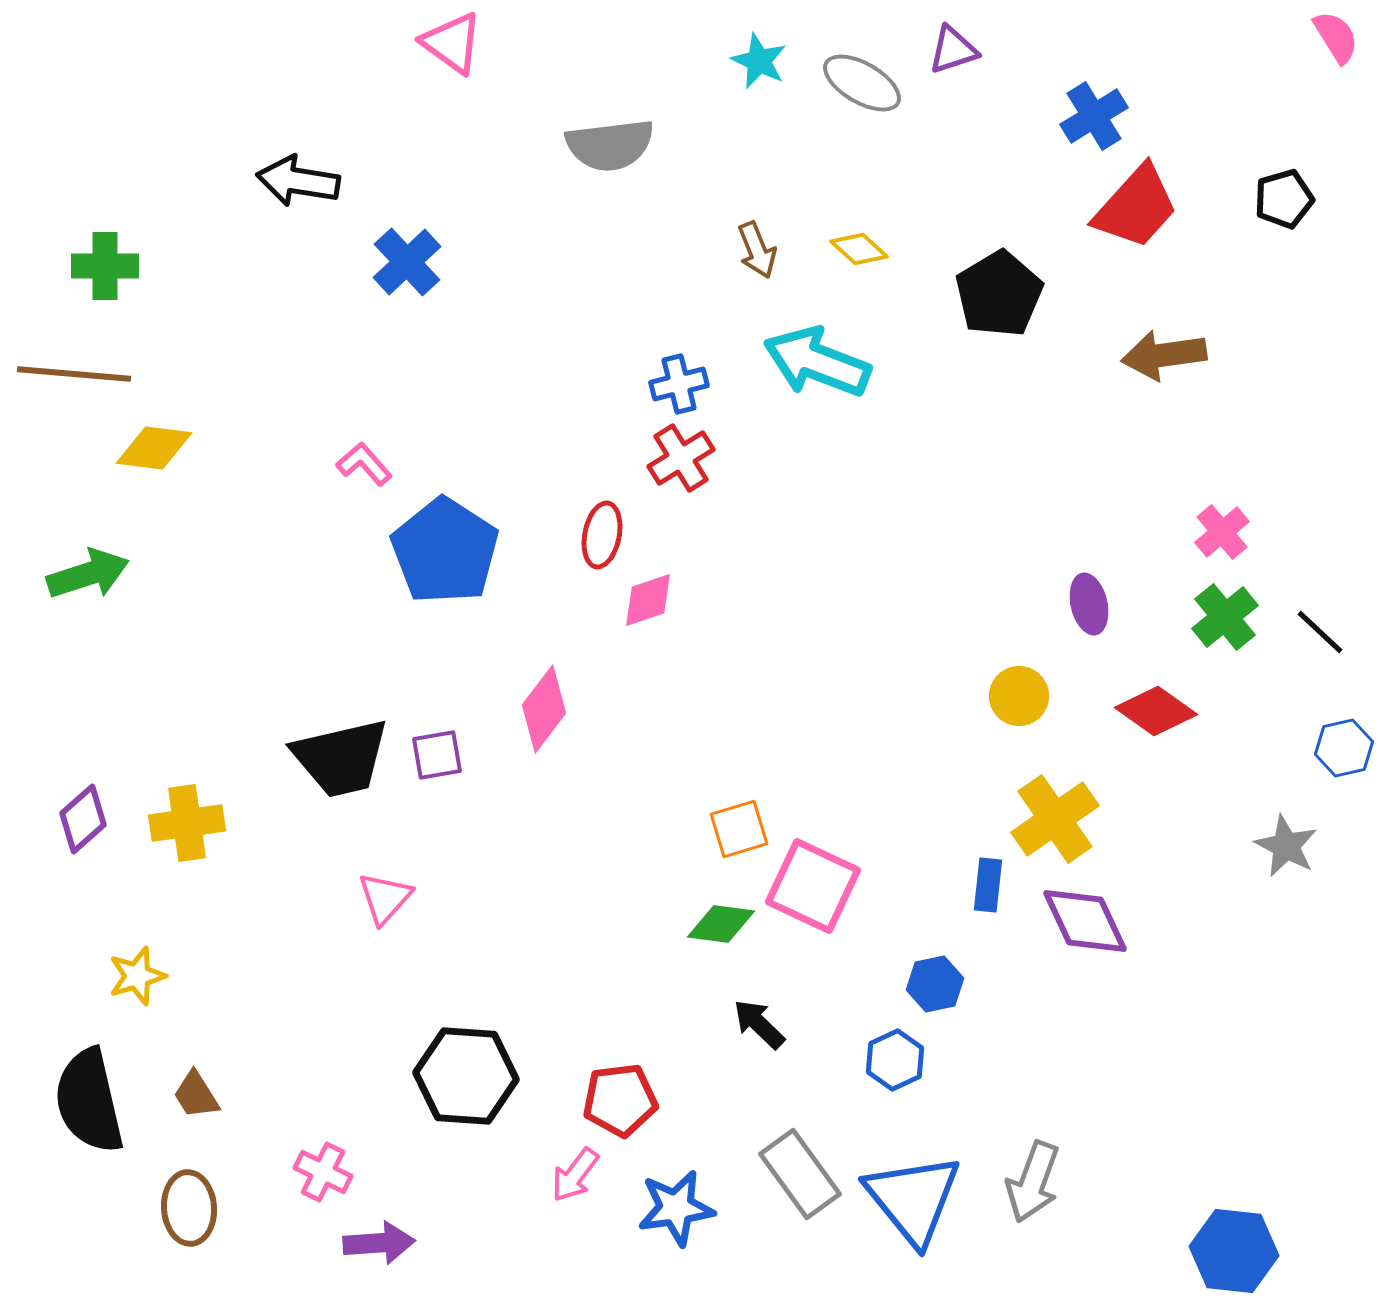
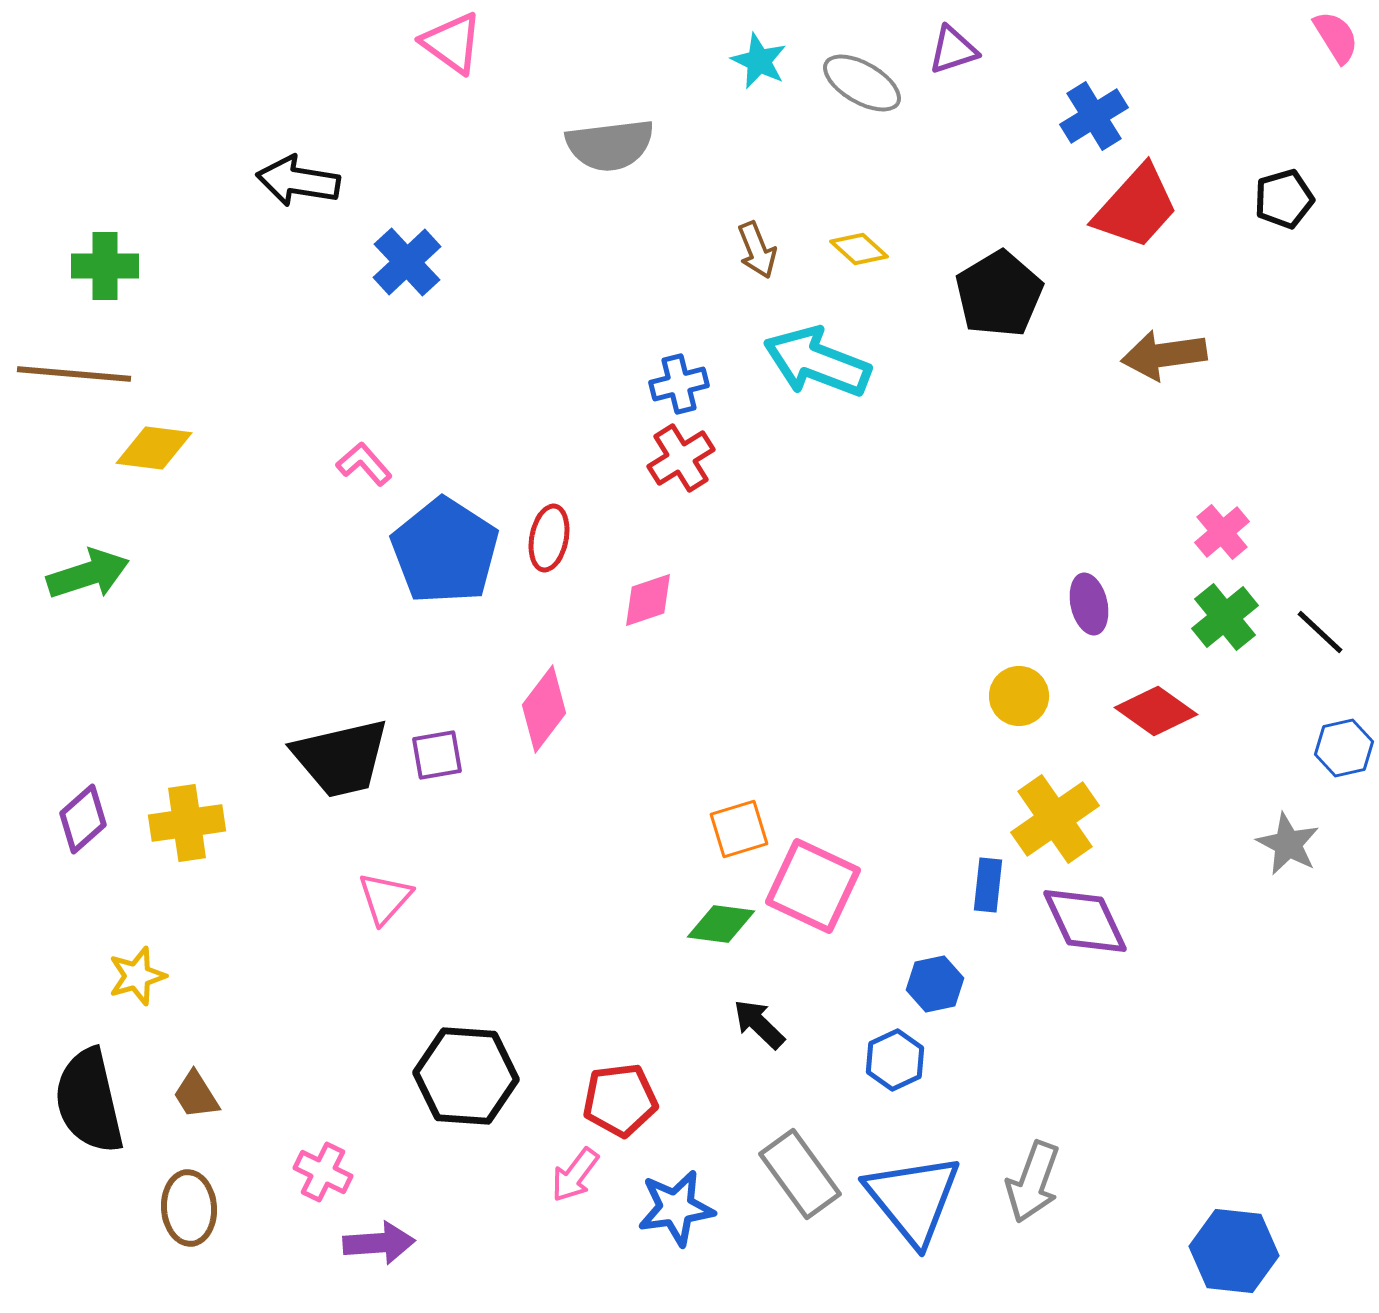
red ellipse at (602, 535): moved 53 px left, 3 px down
gray star at (1286, 846): moved 2 px right, 2 px up
